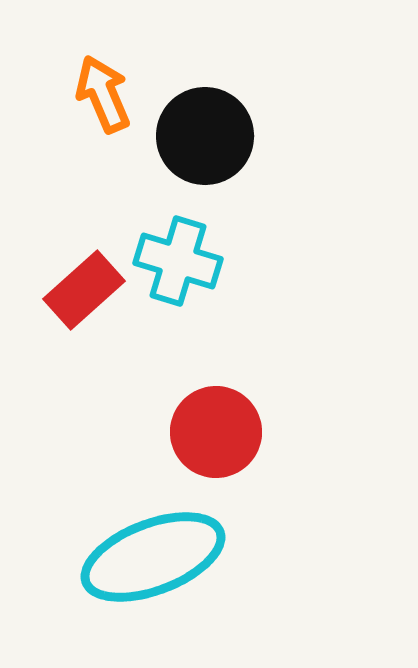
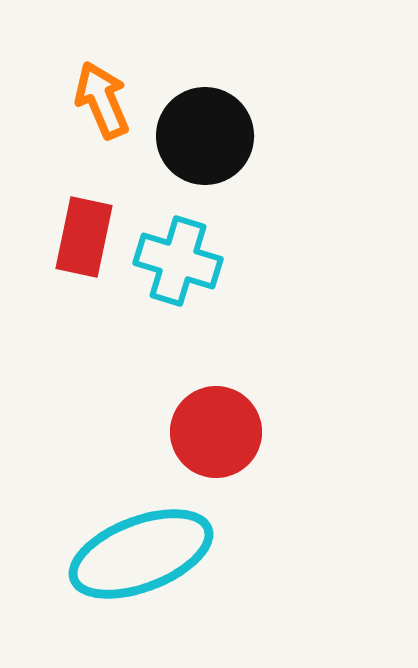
orange arrow: moved 1 px left, 6 px down
red rectangle: moved 53 px up; rotated 36 degrees counterclockwise
cyan ellipse: moved 12 px left, 3 px up
